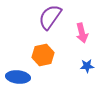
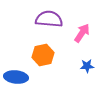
purple semicircle: moved 1 px left, 2 px down; rotated 60 degrees clockwise
pink arrow: rotated 132 degrees counterclockwise
blue ellipse: moved 2 px left
